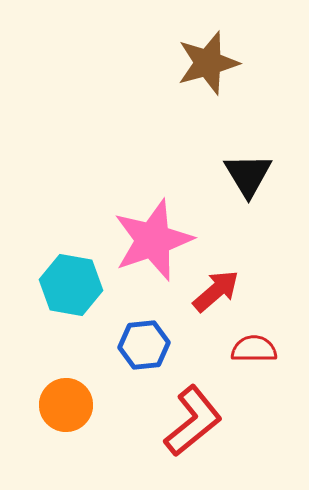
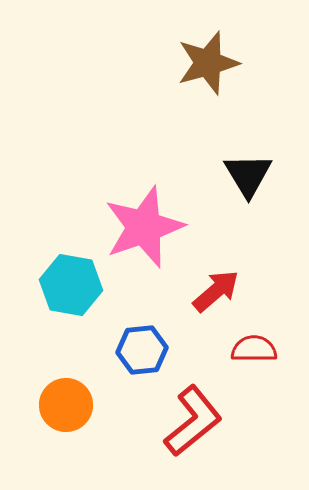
pink star: moved 9 px left, 13 px up
blue hexagon: moved 2 px left, 5 px down
